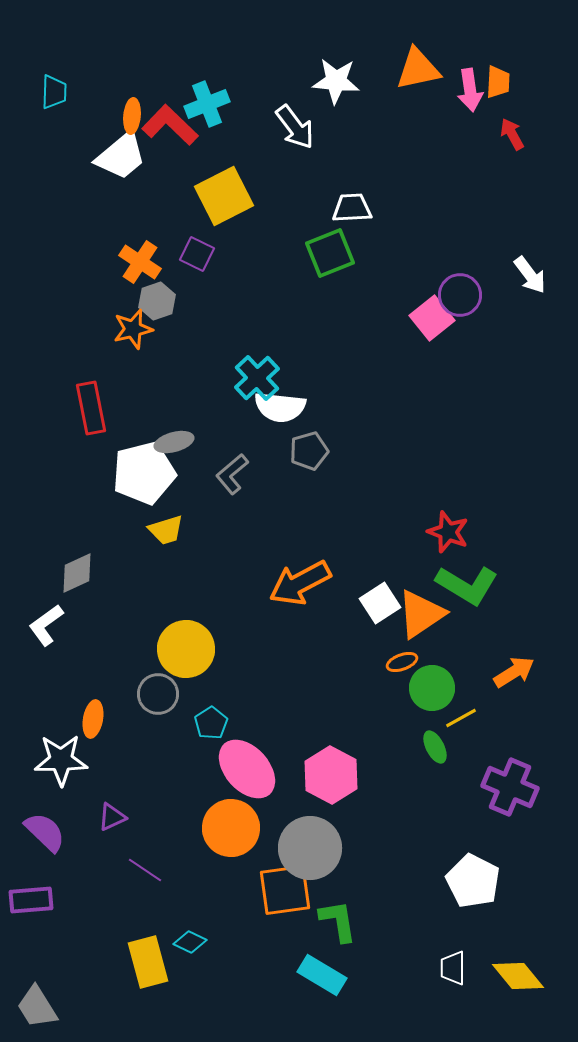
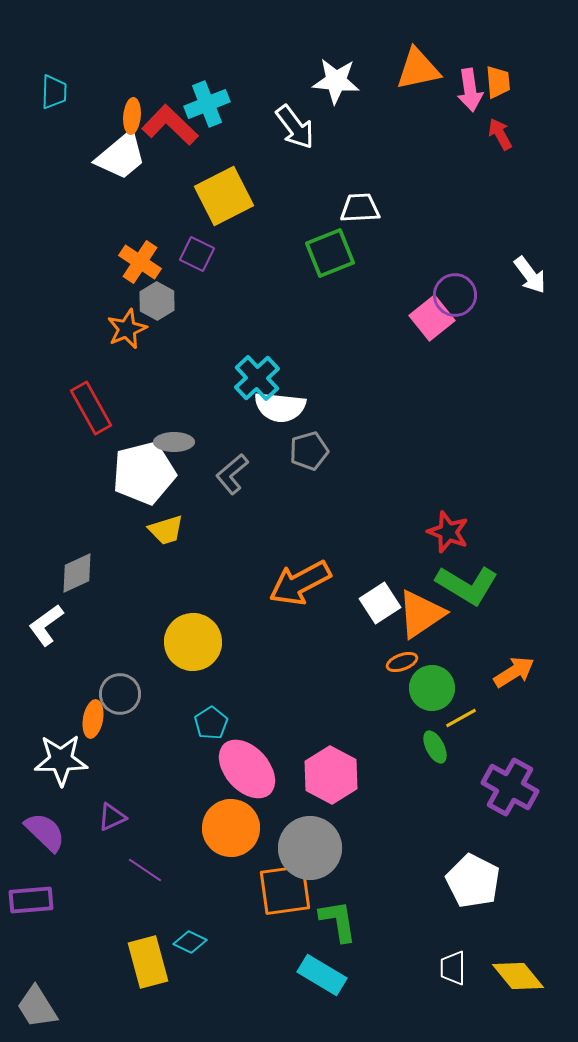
orange trapezoid at (498, 82): rotated 8 degrees counterclockwise
red arrow at (512, 134): moved 12 px left
white trapezoid at (352, 208): moved 8 px right
purple circle at (460, 295): moved 5 px left
gray hexagon at (157, 301): rotated 12 degrees counterclockwise
orange star at (133, 329): moved 6 px left; rotated 9 degrees counterclockwise
red rectangle at (91, 408): rotated 18 degrees counterclockwise
gray ellipse at (174, 442): rotated 15 degrees clockwise
yellow circle at (186, 649): moved 7 px right, 7 px up
gray circle at (158, 694): moved 38 px left
purple cross at (510, 787): rotated 6 degrees clockwise
